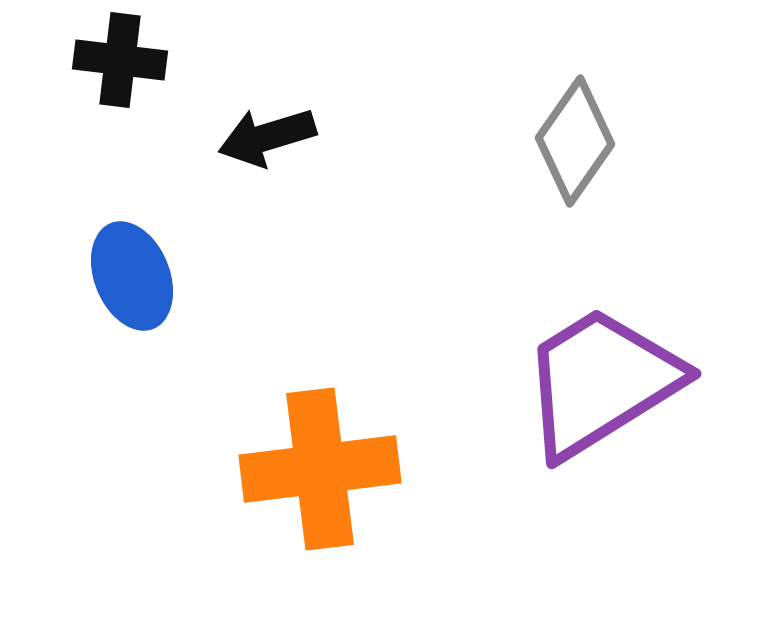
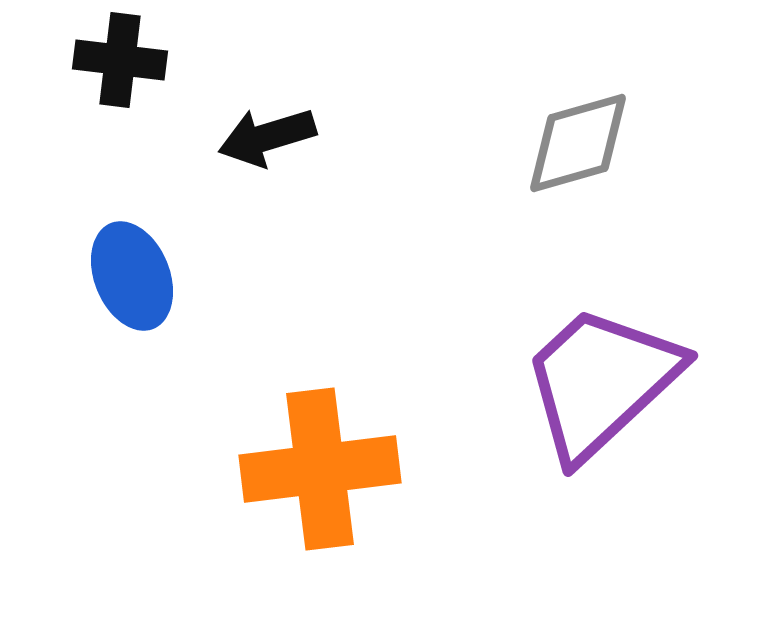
gray diamond: moved 3 px right, 2 px down; rotated 39 degrees clockwise
purple trapezoid: rotated 11 degrees counterclockwise
